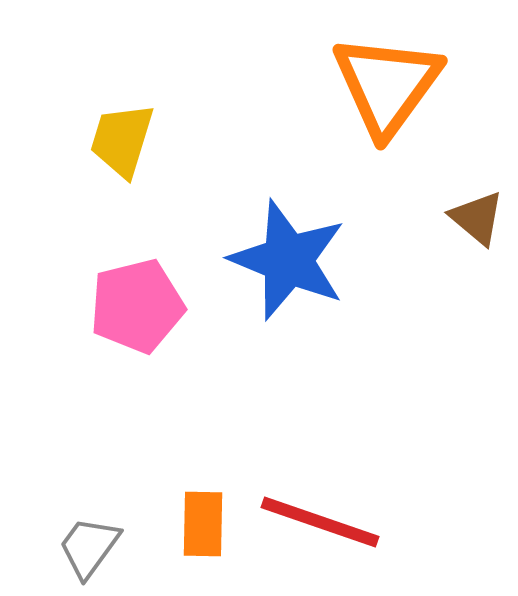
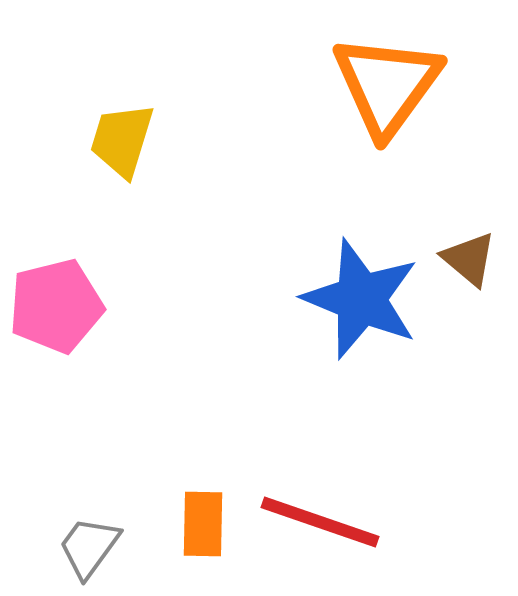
brown triangle: moved 8 px left, 41 px down
blue star: moved 73 px right, 39 px down
pink pentagon: moved 81 px left
